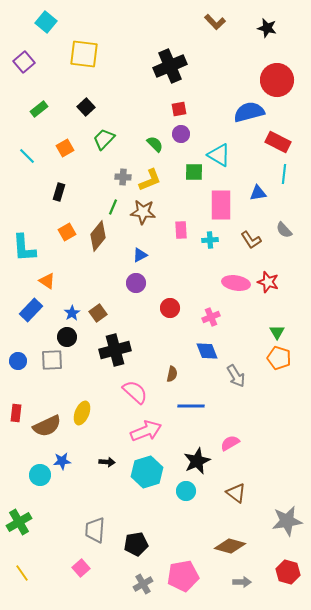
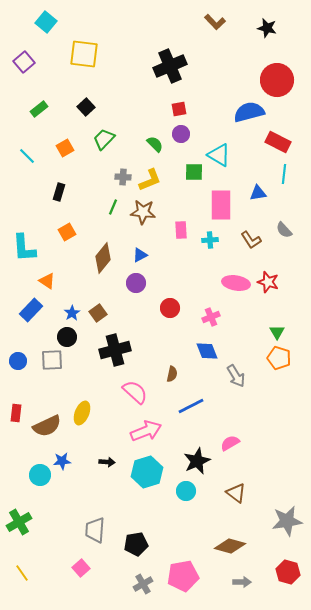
brown diamond at (98, 236): moved 5 px right, 22 px down
blue line at (191, 406): rotated 28 degrees counterclockwise
